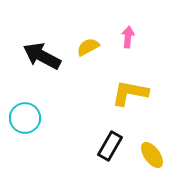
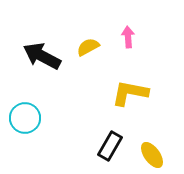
pink arrow: rotated 10 degrees counterclockwise
